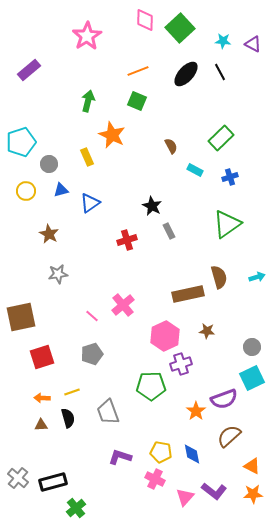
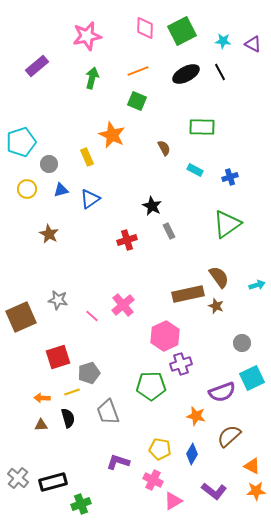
pink diamond at (145, 20): moved 8 px down
green square at (180, 28): moved 2 px right, 3 px down; rotated 16 degrees clockwise
pink star at (87, 36): rotated 20 degrees clockwise
purple rectangle at (29, 70): moved 8 px right, 4 px up
black ellipse at (186, 74): rotated 20 degrees clockwise
green arrow at (88, 101): moved 4 px right, 23 px up
green rectangle at (221, 138): moved 19 px left, 11 px up; rotated 45 degrees clockwise
brown semicircle at (171, 146): moved 7 px left, 2 px down
yellow circle at (26, 191): moved 1 px right, 2 px up
blue triangle at (90, 203): moved 4 px up
gray star at (58, 274): moved 26 px down; rotated 18 degrees clockwise
brown semicircle at (219, 277): rotated 20 degrees counterclockwise
cyan arrow at (257, 277): moved 8 px down
brown square at (21, 317): rotated 12 degrees counterclockwise
brown star at (207, 331): moved 9 px right, 25 px up; rotated 14 degrees clockwise
gray circle at (252, 347): moved 10 px left, 4 px up
gray pentagon at (92, 354): moved 3 px left, 19 px down
red square at (42, 357): moved 16 px right
purple semicircle at (224, 399): moved 2 px left, 7 px up
orange star at (196, 411): moved 5 px down; rotated 24 degrees counterclockwise
yellow pentagon at (161, 452): moved 1 px left, 3 px up
blue diamond at (192, 454): rotated 40 degrees clockwise
purple L-shape at (120, 457): moved 2 px left, 5 px down
pink cross at (155, 479): moved 2 px left, 1 px down
orange star at (253, 494): moved 3 px right, 3 px up
pink triangle at (185, 497): moved 12 px left, 4 px down; rotated 18 degrees clockwise
green cross at (76, 508): moved 5 px right, 4 px up; rotated 18 degrees clockwise
